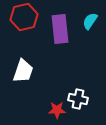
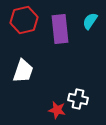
red hexagon: moved 3 px down
red star: rotated 12 degrees clockwise
